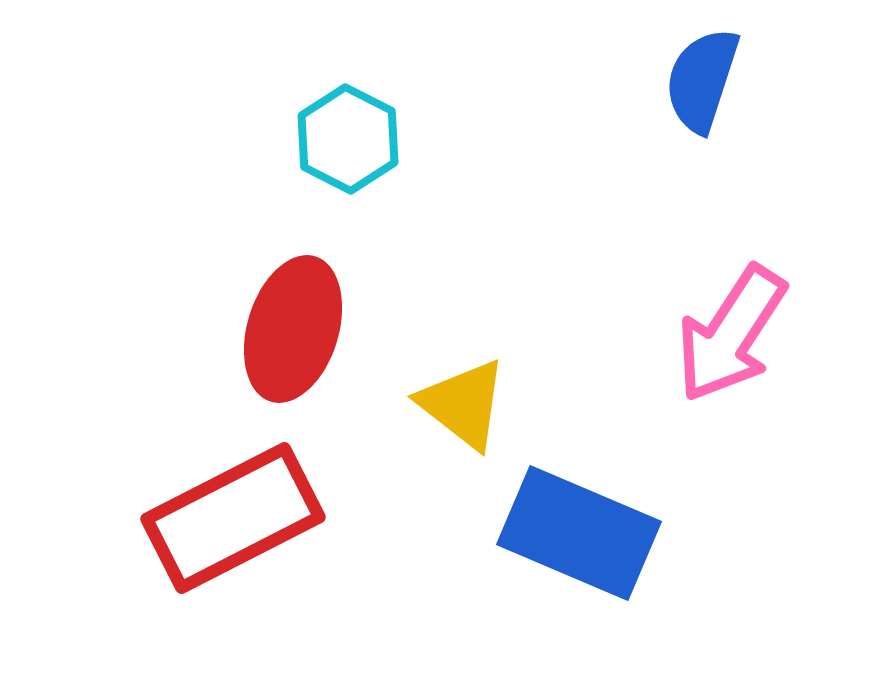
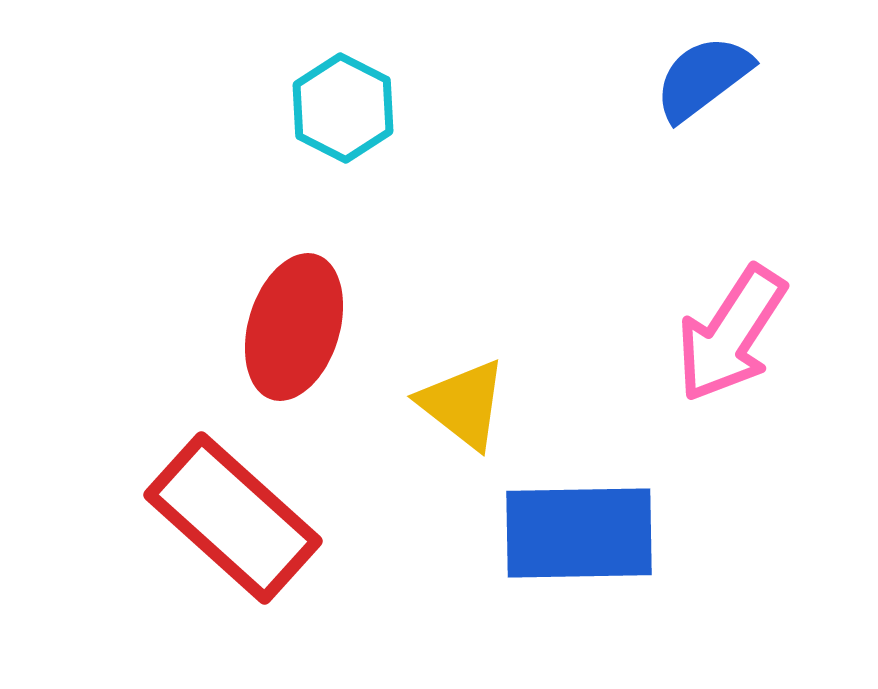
blue semicircle: moved 1 px right, 2 px up; rotated 35 degrees clockwise
cyan hexagon: moved 5 px left, 31 px up
red ellipse: moved 1 px right, 2 px up
red rectangle: rotated 69 degrees clockwise
blue rectangle: rotated 24 degrees counterclockwise
